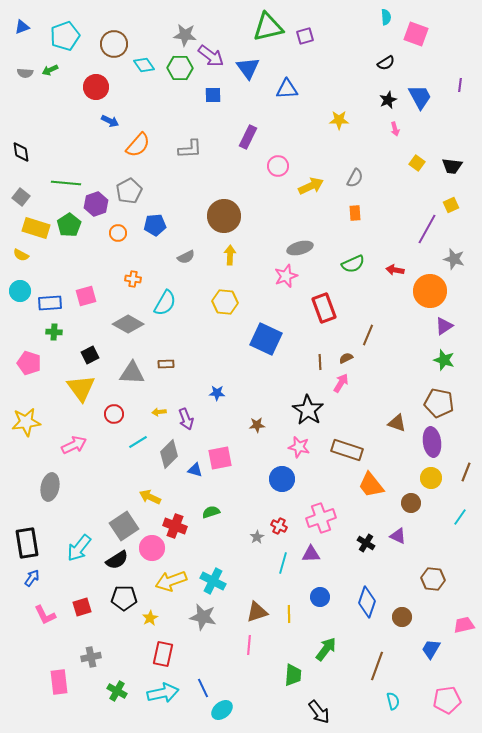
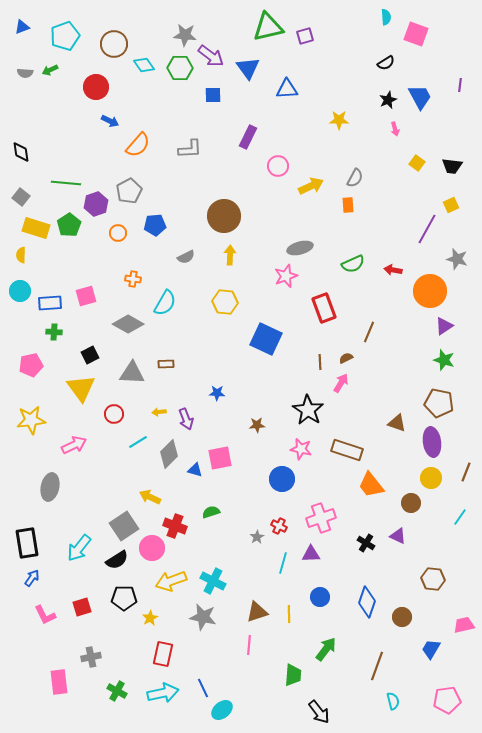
orange rectangle at (355, 213): moved 7 px left, 8 px up
yellow semicircle at (21, 255): rotated 63 degrees clockwise
gray star at (454, 259): moved 3 px right
red arrow at (395, 270): moved 2 px left
brown line at (368, 335): moved 1 px right, 3 px up
pink pentagon at (29, 363): moved 2 px right, 2 px down; rotated 30 degrees counterclockwise
yellow star at (26, 422): moved 5 px right, 2 px up
pink star at (299, 447): moved 2 px right, 2 px down
